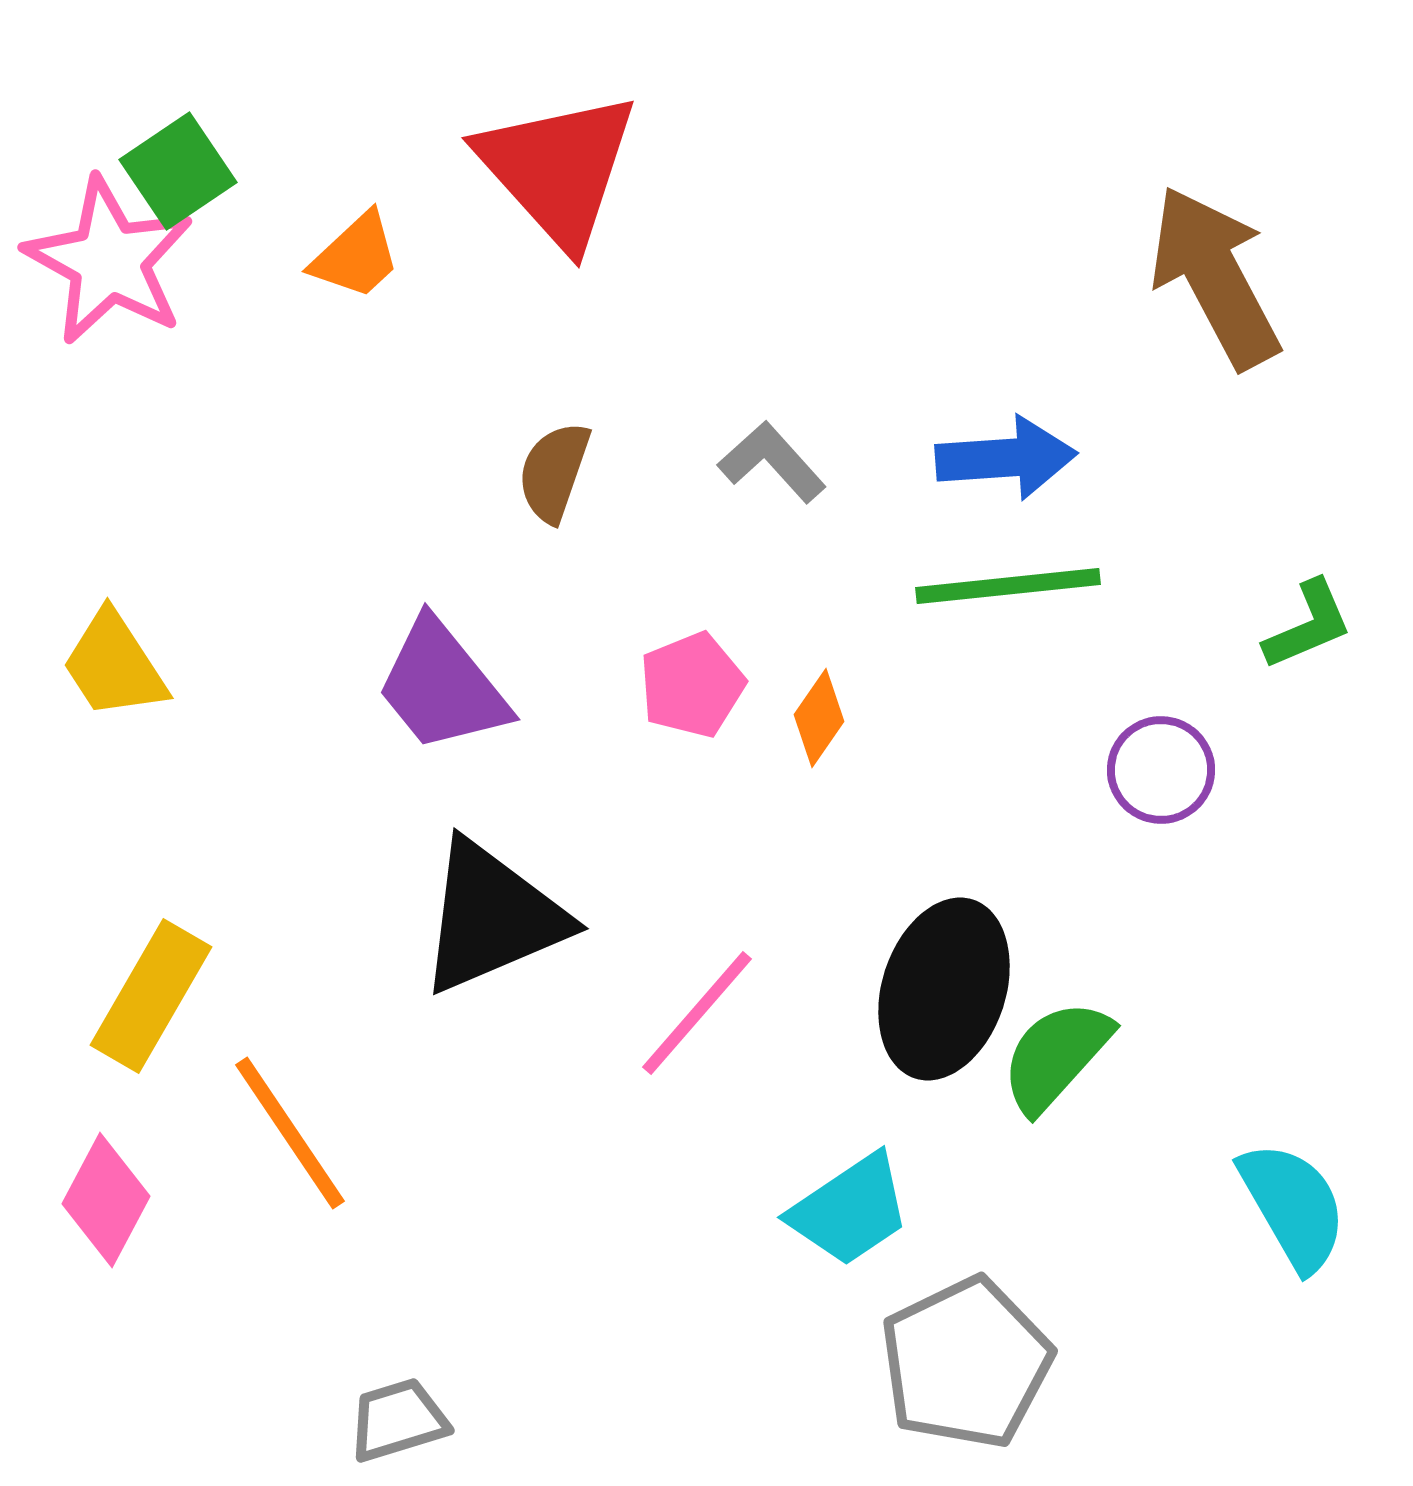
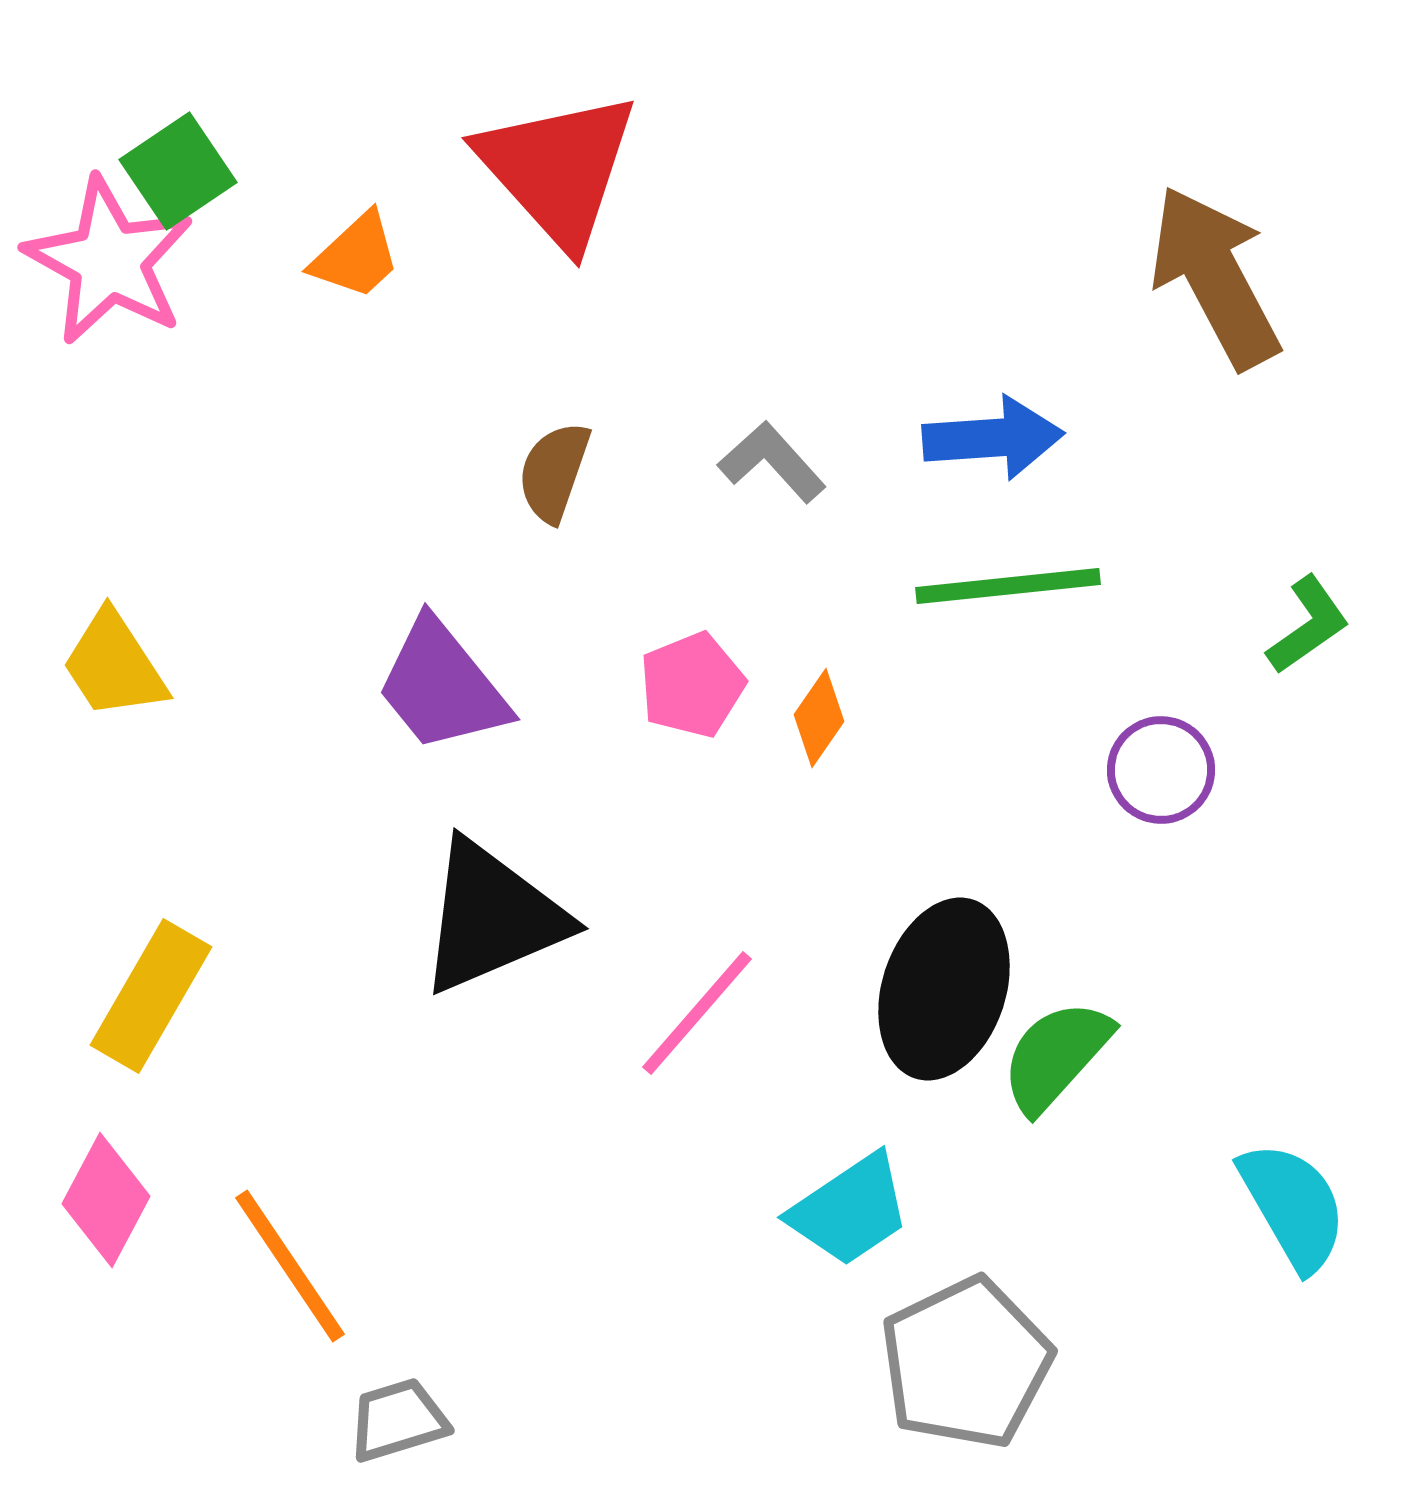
blue arrow: moved 13 px left, 20 px up
green L-shape: rotated 12 degrees counterclockwise
orange line: moved 133 px down
